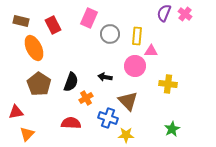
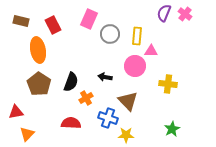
pink rectangle: moved 1 px down
orange ellipse: moved 4 px right, 2 px down; rotated 15 degrees clockwise
